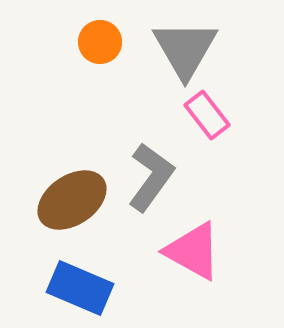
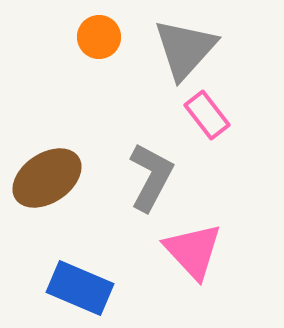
orange circle: moved 1 px left, 5 px up
gray triangle: rotated 12 degrees clockwise
gray L-shape: rotated 8 degrees counterclockwise
brown ellipse: moved 25 px left, 22 px up
pink triangle: rotated 18 degrees clockwise
